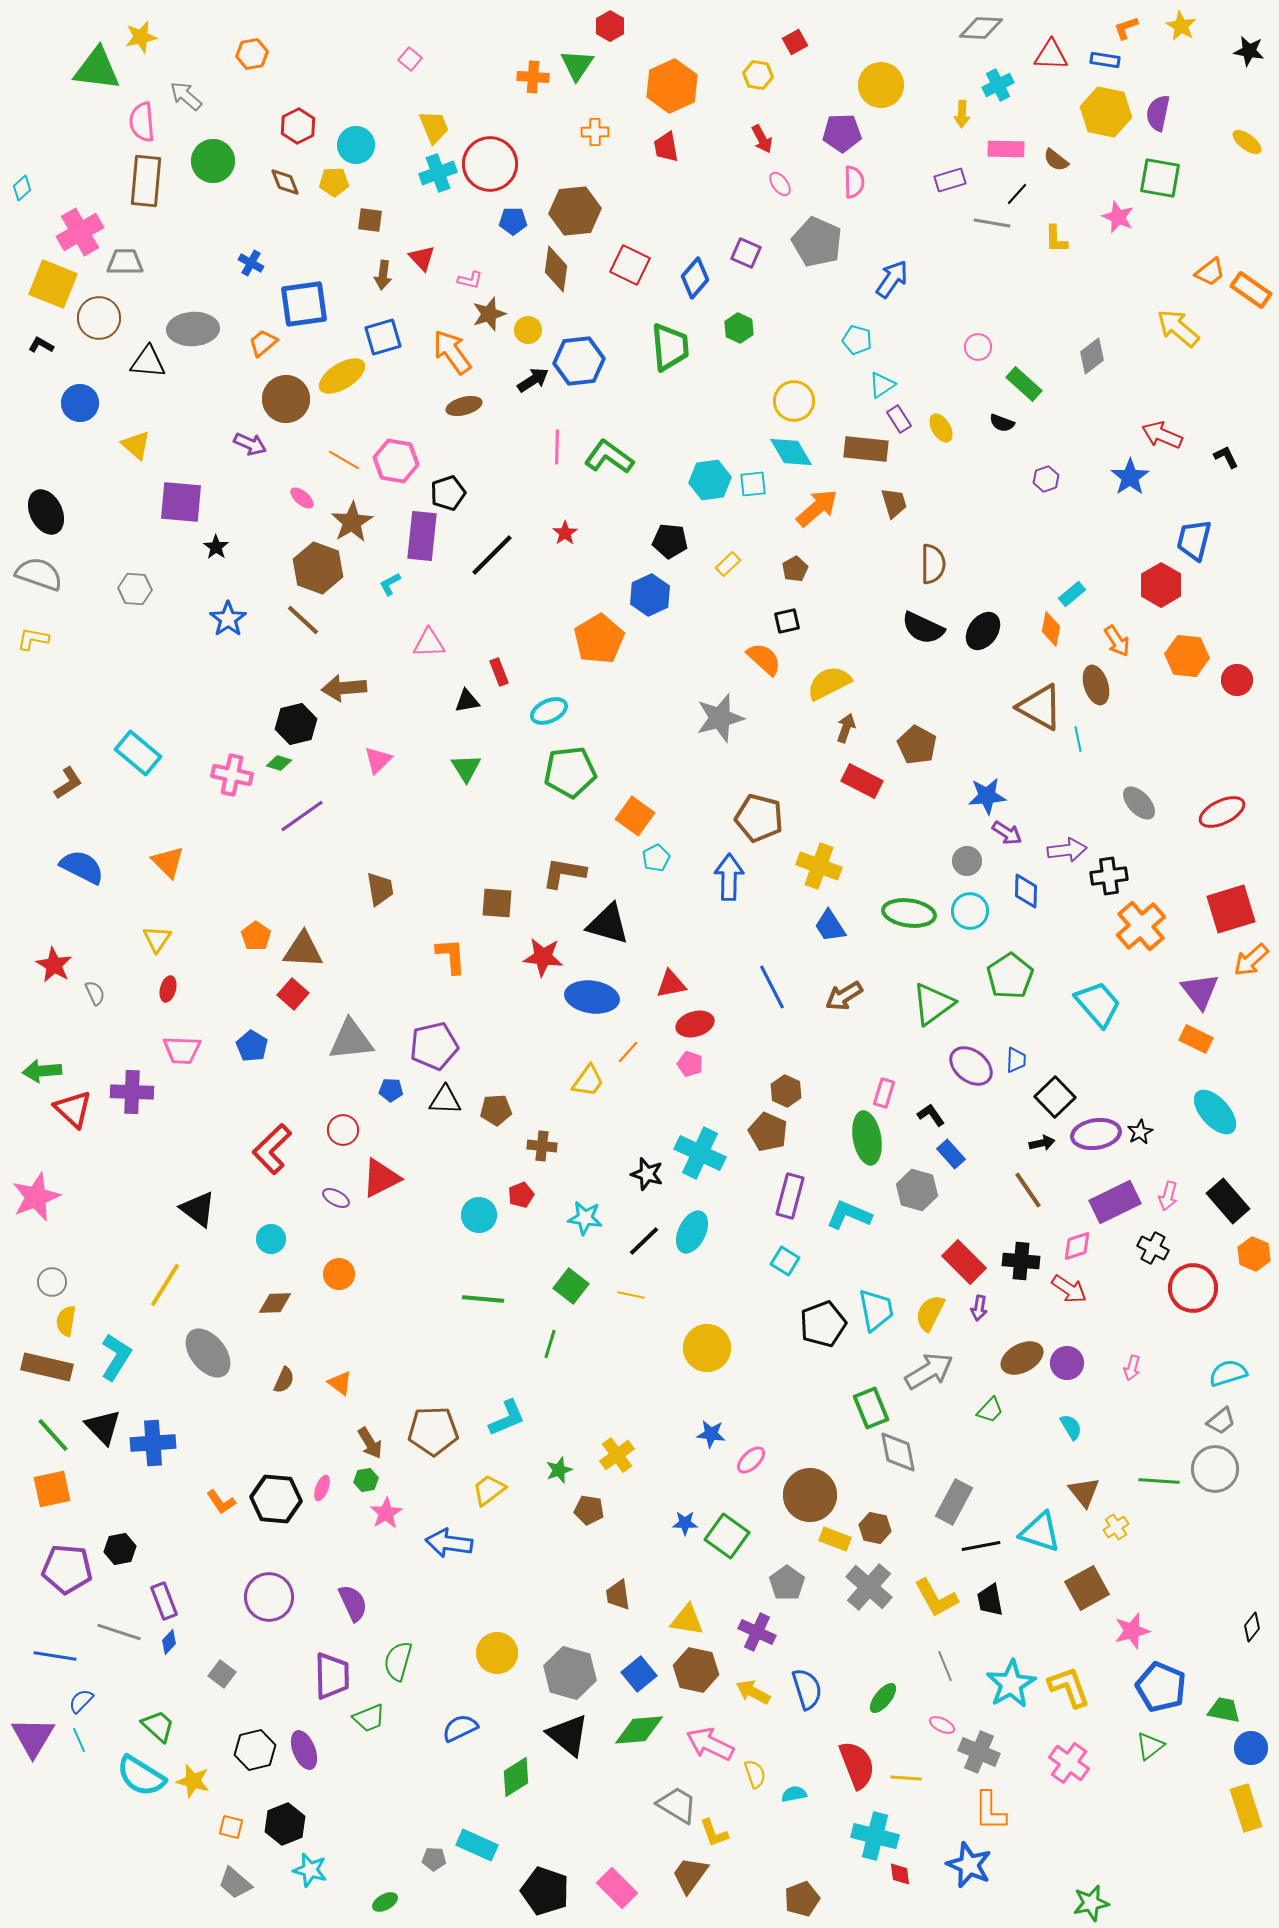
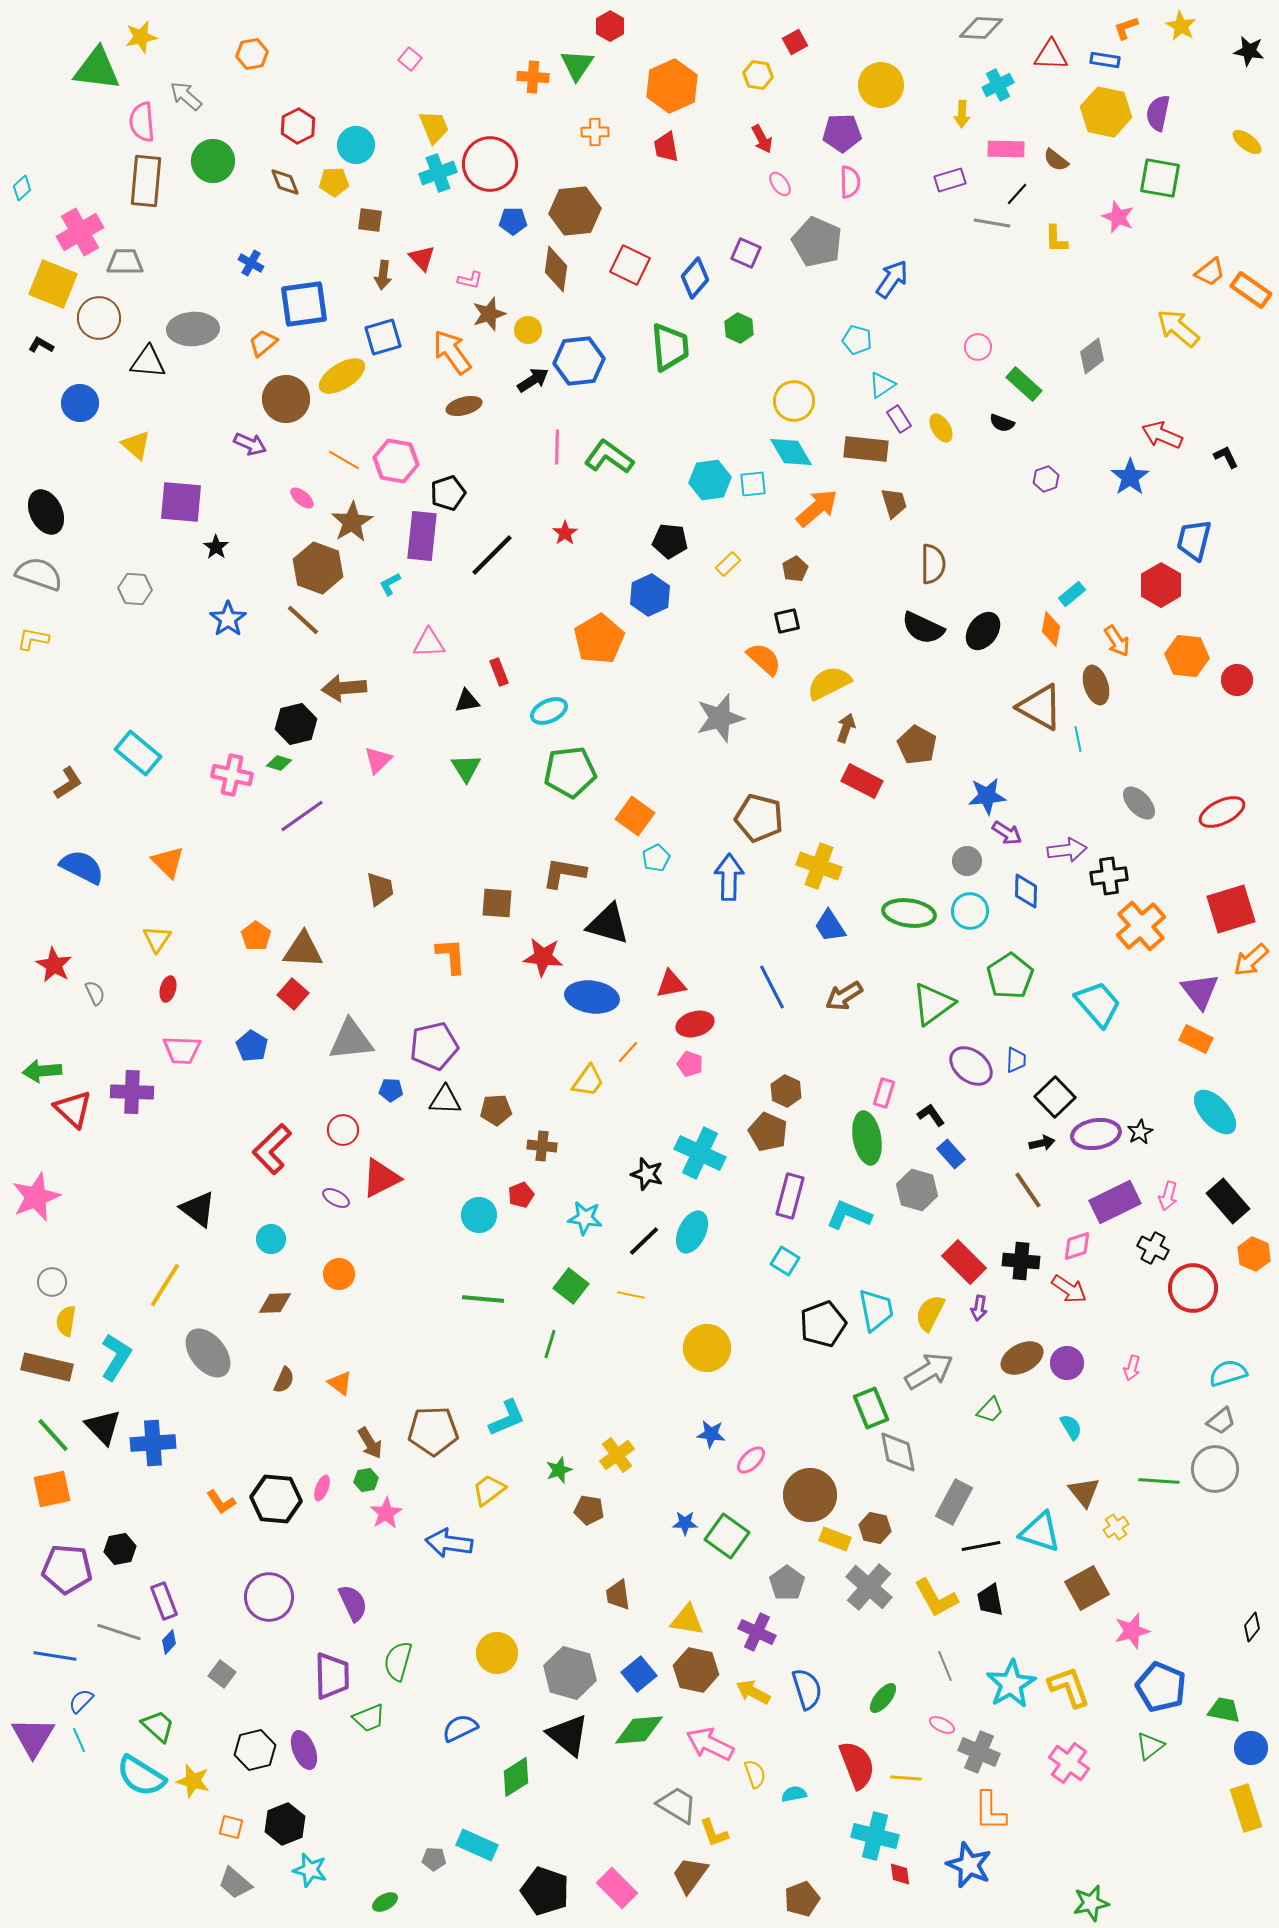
pink semicircle at (854, 182): moved 4 px left
